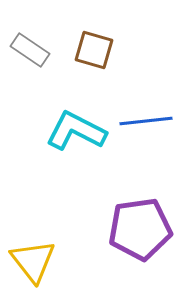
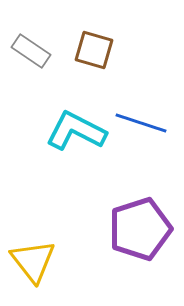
gray rectangle: moved 1 px right, 1 px down
blue line: moved 5 px left, 2 px down; rotated 24 degrees clockwise
purple pentagon: rotated 10 degrees counterclockwise
